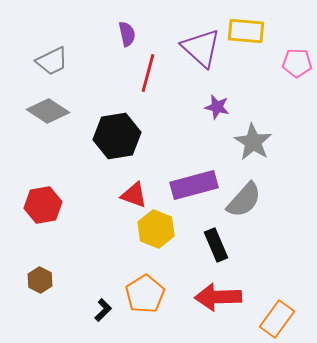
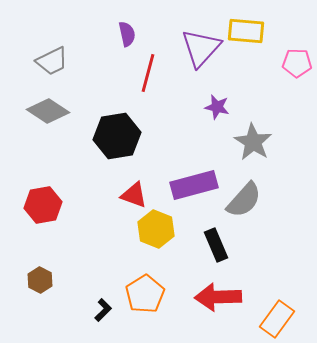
purple triangle: rotated 30 degrees clockwise
